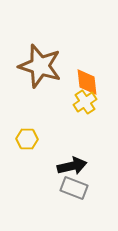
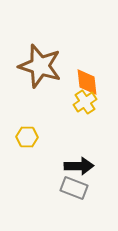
yellow hexagon: moved 2 px up
black arrow: moved 7 px right; rotated 12 degrees clockwise
